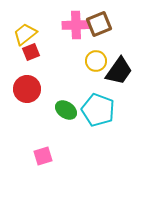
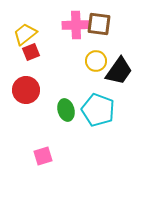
brown square: rotated 30 degrees clockwise
red circle: moved 1 px left, 1 px down
green ellipse: rotated 40 degrees clockwise
